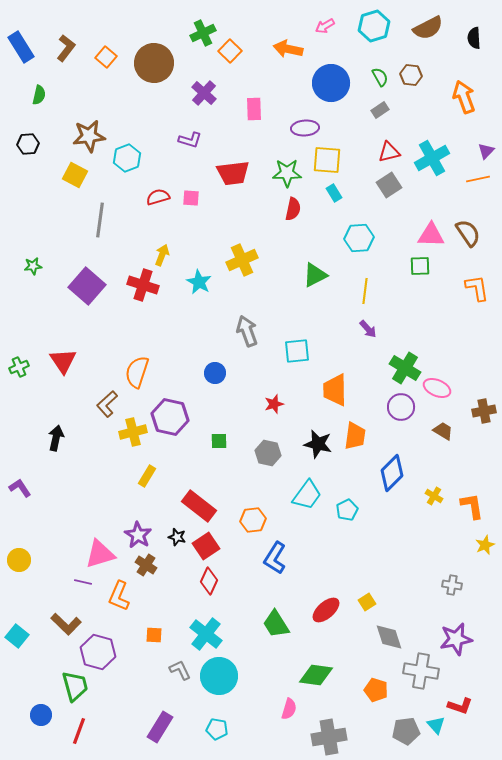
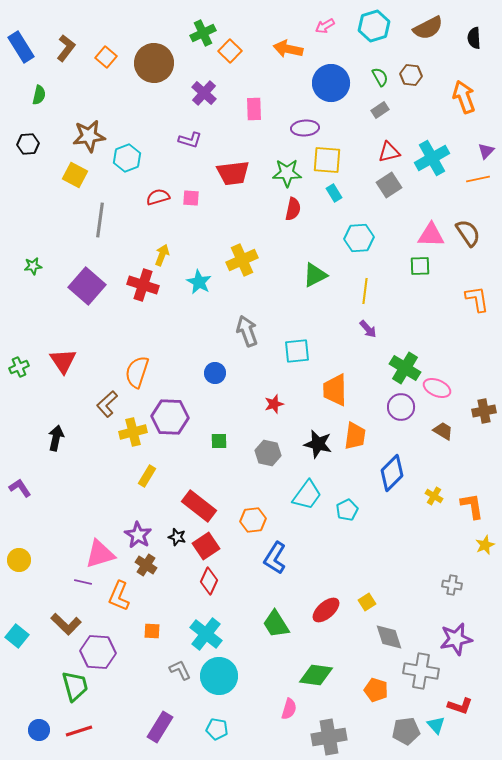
orange L-shape at (477, 288): moved 11 px down
purple hexagon at (170, 417): rotated 9 degrees counterclockwise
orange square at (154, 635): moved 2 px left, 4 px up
purple hexagon at (98, 652): rotated 12 degrees counterclockwise
blue circle at (41, 715): moved 2 px left, 15 px down
red line at (79, 731): rotated 52 degrees clockwise
